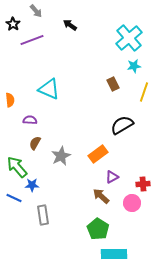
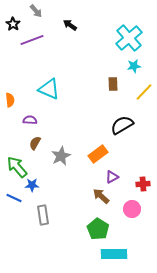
brown rectangle: rotated 24 degrees clockwise
yellow line: rotated 24 degrees clockwise
pink circle: moved 6 px down
